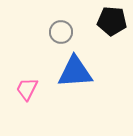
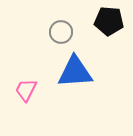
black pentagon: moved 3 px left
pink trapezoid: moved 1 px left, 1 px down
